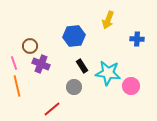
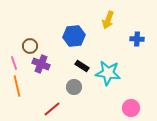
black rectangle: rotated 24 degrees counterclockwise
pink circle: moved 22 px down
